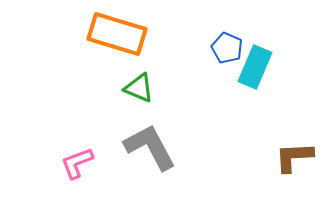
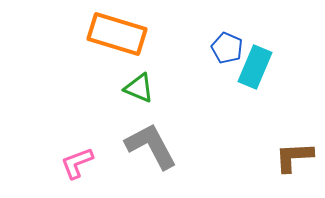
gray L-shape: moved 1 px right, 1 px up
